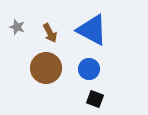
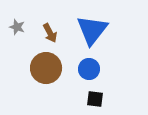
blue triangle: rotated 40 degrees clockwise
black square: rotated 12 degrees counterclockwise
